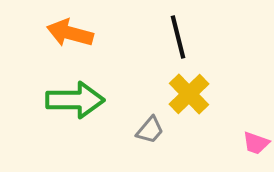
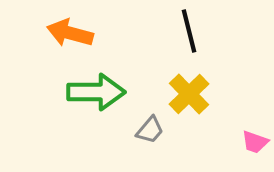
black line: moved 11 px right, 6 px up
green arrow: moved 21 px right, 8 px up
pink trapezoid: moved 1 px left, 1 px up
